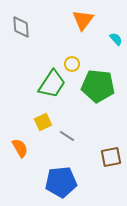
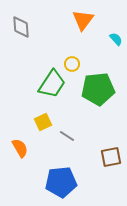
green pentagon: moved 3 px down; rotated 12 degrees counterclockwise
